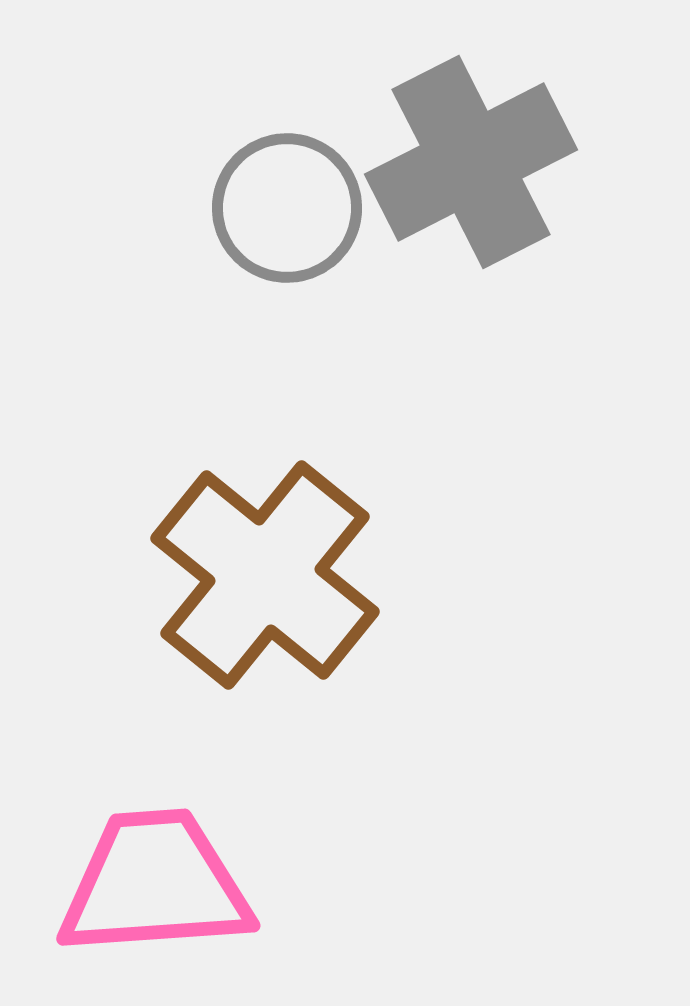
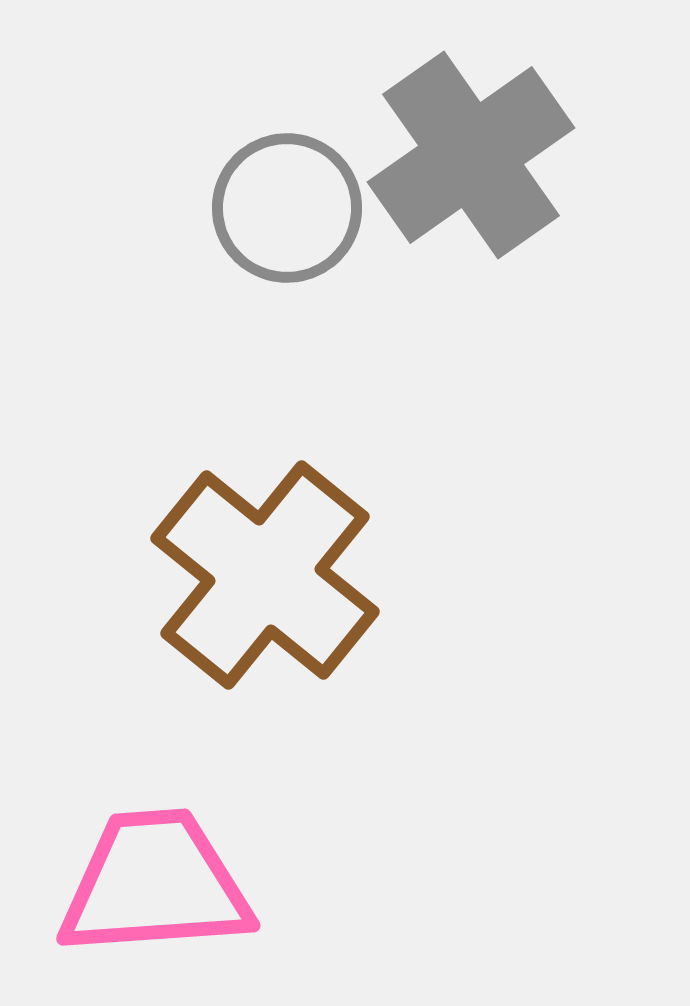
gray cross: moved 7 px up; rotated 8 degrees counterclockwise
